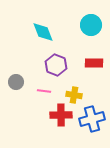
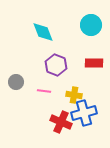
red cross: moved 7 px down; rotated 25 degrees clockwise
blue cross: moved 8 px left, 6 px up
